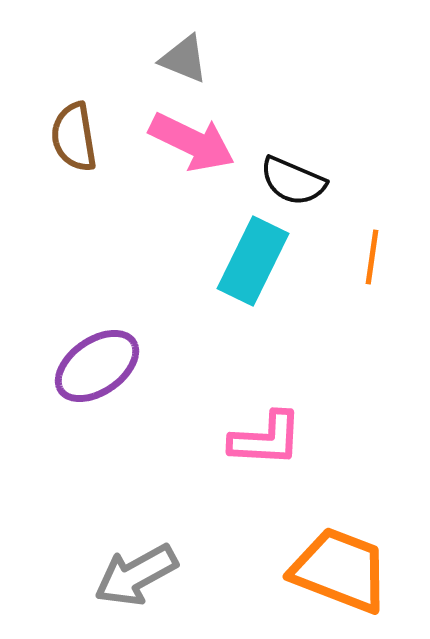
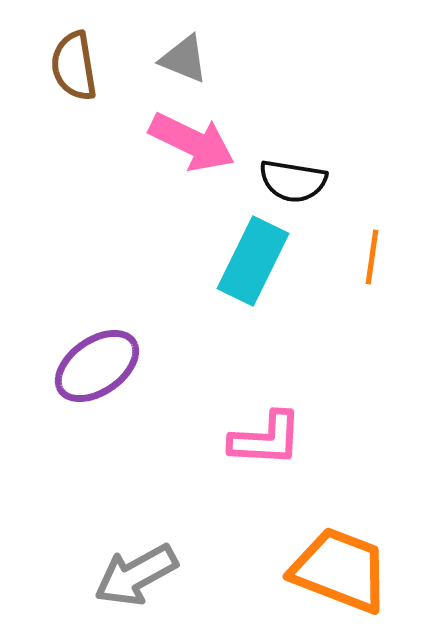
brown semicircle: moved 71 px up
black semicircle: rotated 14 degrees counterclockwise
